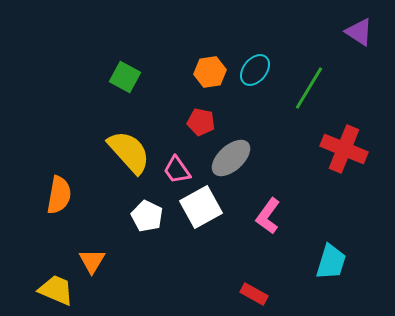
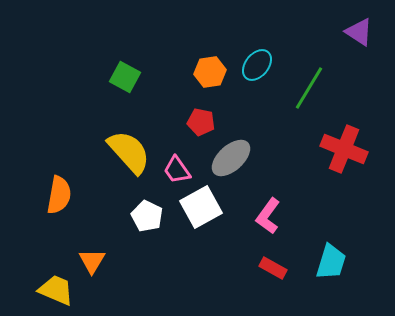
cyan ellipse: moved 2 px right, 5 px up
red rectangle: moved 19 px right, 26 px up
